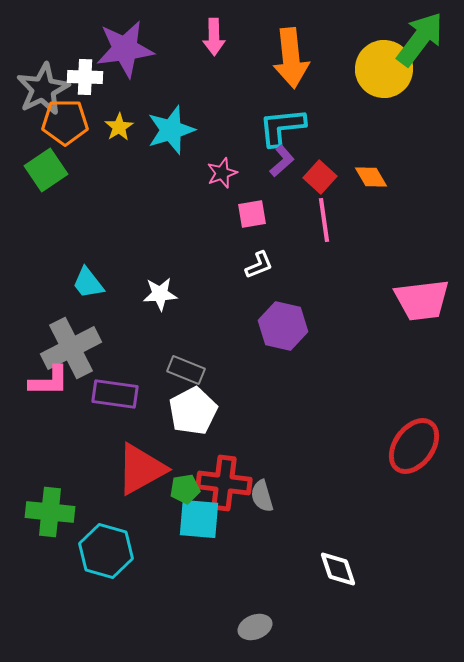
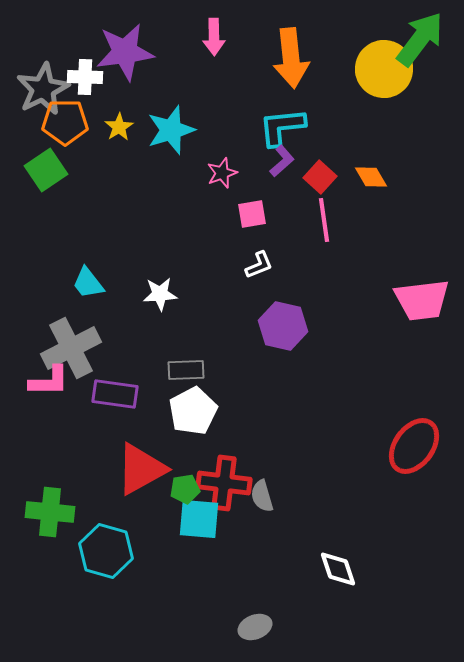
purple star: moved 3 px down
gray rectangle: rotated 24 degrees counterclockwise
